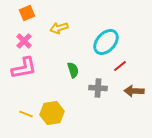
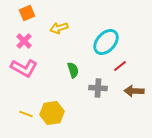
pink L-shape: rotated 40 degrees clockwise
